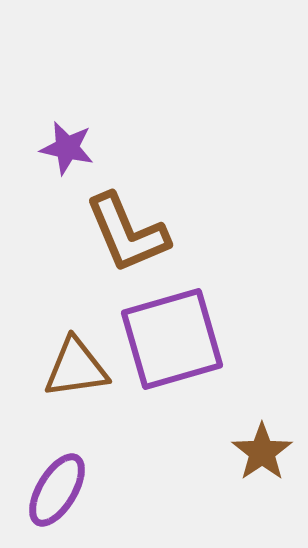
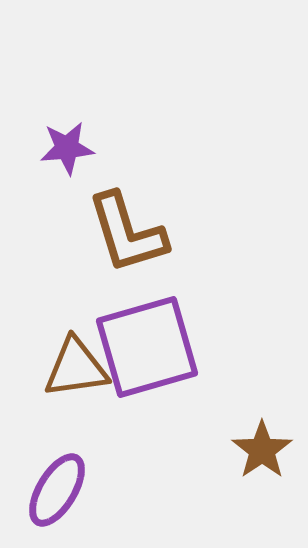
purple star: rotated 18 degrees counterclockwise
brown L-shape: rotated 6 degrees clockwise
purple square: moved 25 px left, 8 px down
brown star: moved 2 px up
